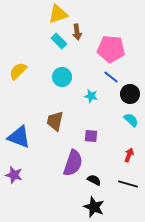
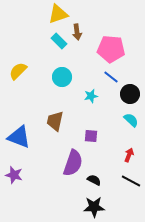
cyan star: rotated 24 degrees counterclockwise
black line: moved 3 px right, 3 px up; rotated 12 degrees clockwise
black star: rotated 25 degrees counterclockwise
